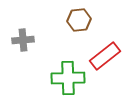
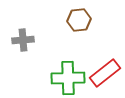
red rectangle: moved 17 px down
